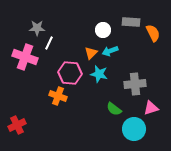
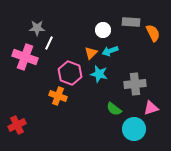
pink hexagon: rotated 15 degrees clockwise
